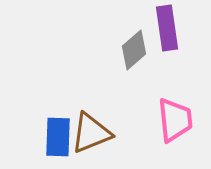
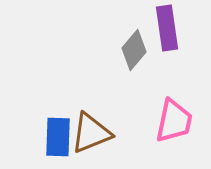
gray diamond: rotated 9 degrees counterclockwise
pink trapezoid: moved 1 px left, 1 px down; rotated 18 degrees clockwise
